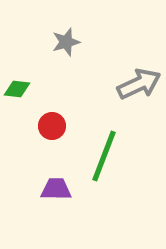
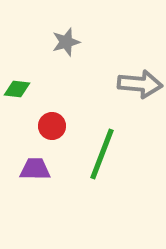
gray arrow: moved 1 px right; rotated 30 degrees clockwise
green line: moved 2 px left, 2 px up
purple trapezoid: moved 21 px left, 20 px up
